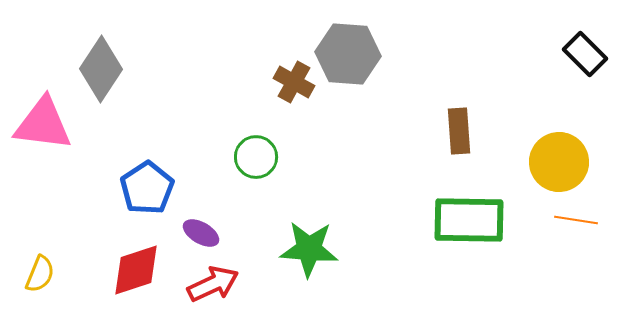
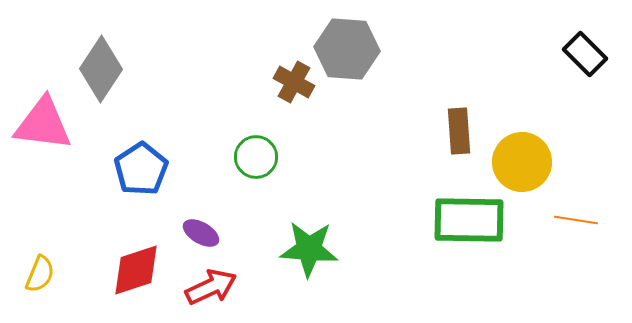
gray hexagon: moved 1 px left, 5 px up
yellow circle: moved 37 px left
blue pentagon: moved 6 px left, 19 px up
red arrow: moved 2 px left, 3 px down
